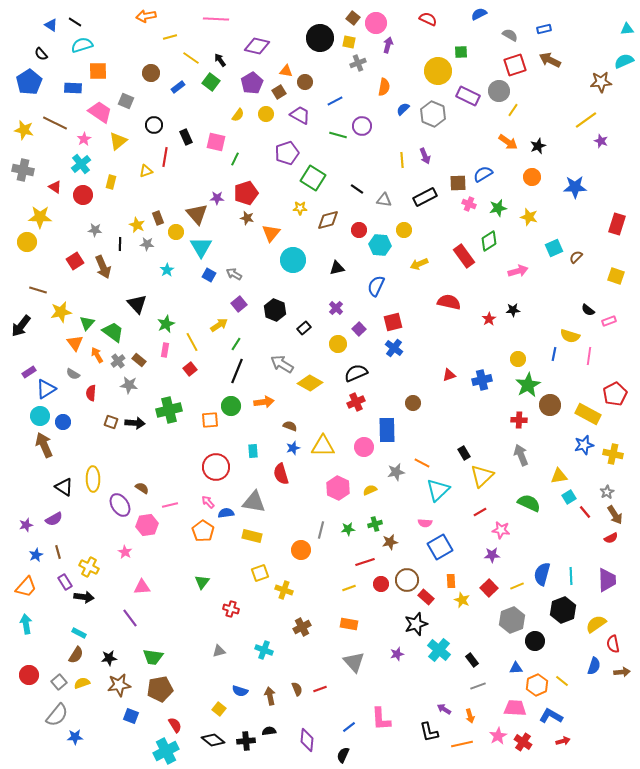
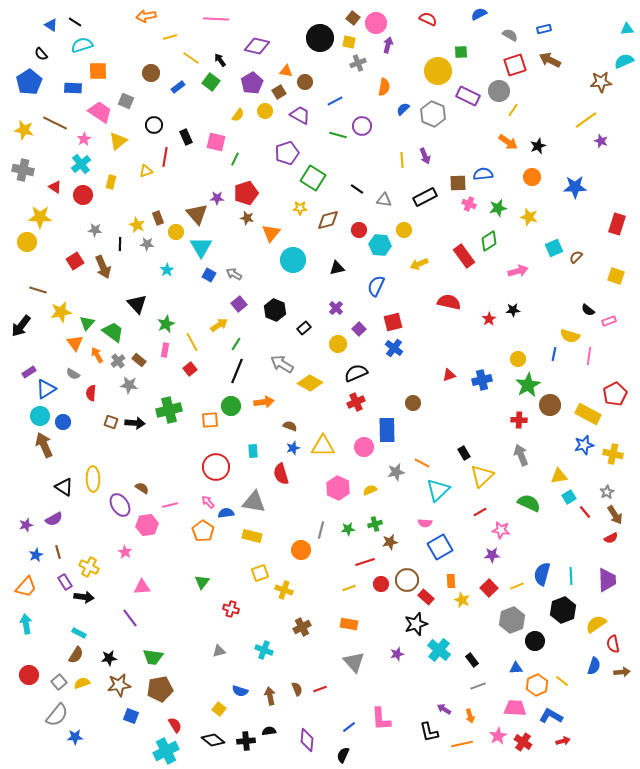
yellow circle at (266, 114): moved 1 px left, 3 px up
blue semicircle at (483, 174): rotated 24 degrees clockwise
